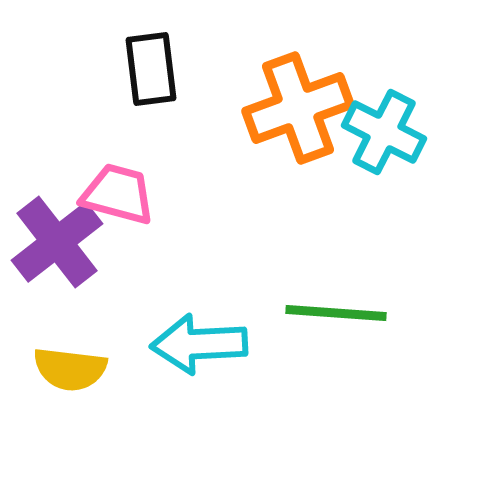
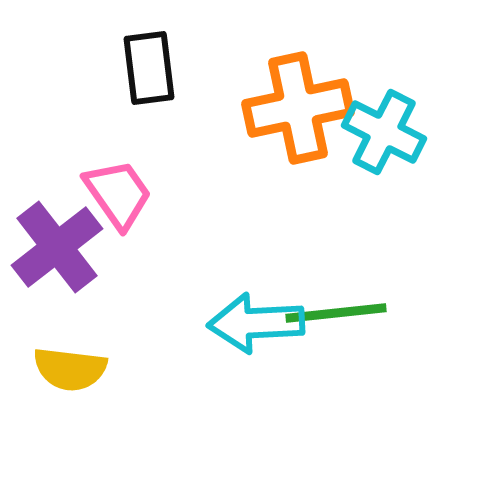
black rectangle: moved 2 px left, 1 px up
orange cross: rotated 8 degrees clockwise
pink trapezoid: rotated 40 degrees clockwise
purple cross: moved 5 px down
green line: rotated 10 degrees counterclockwise
cyan arrow: moved 57 px right, 21 px up
